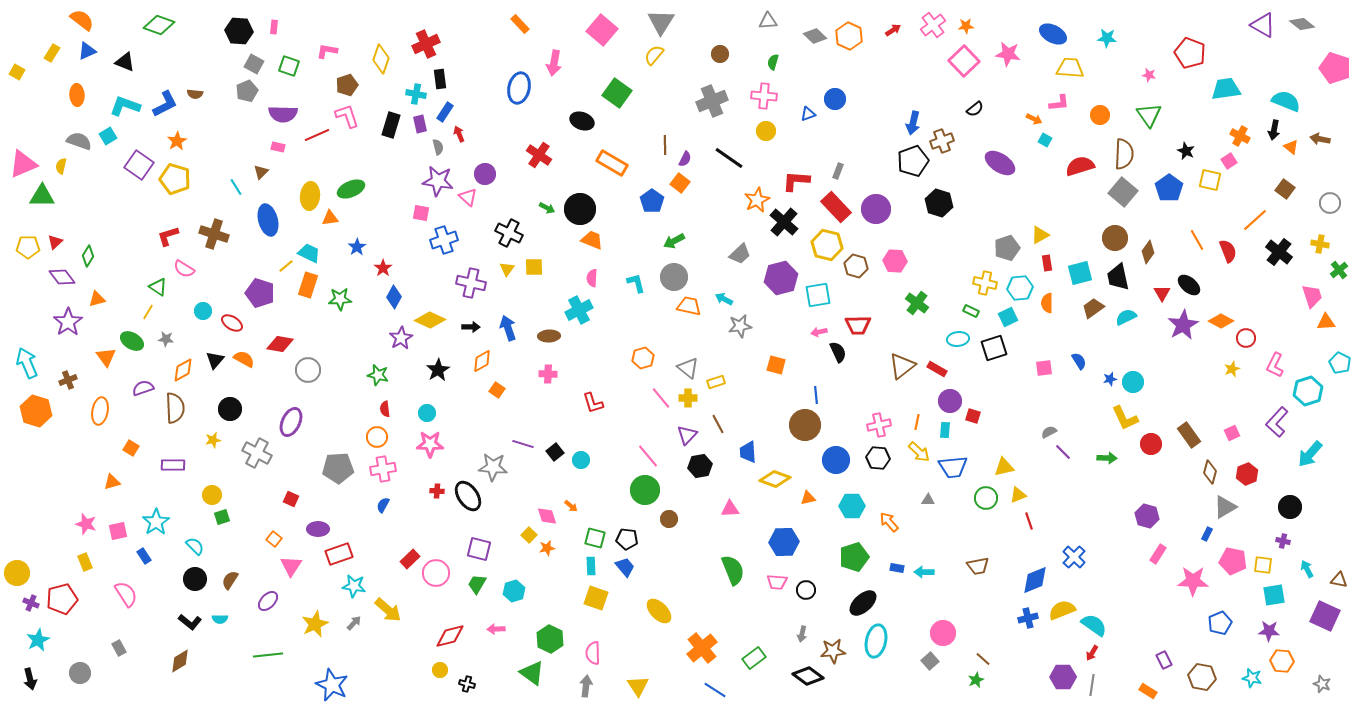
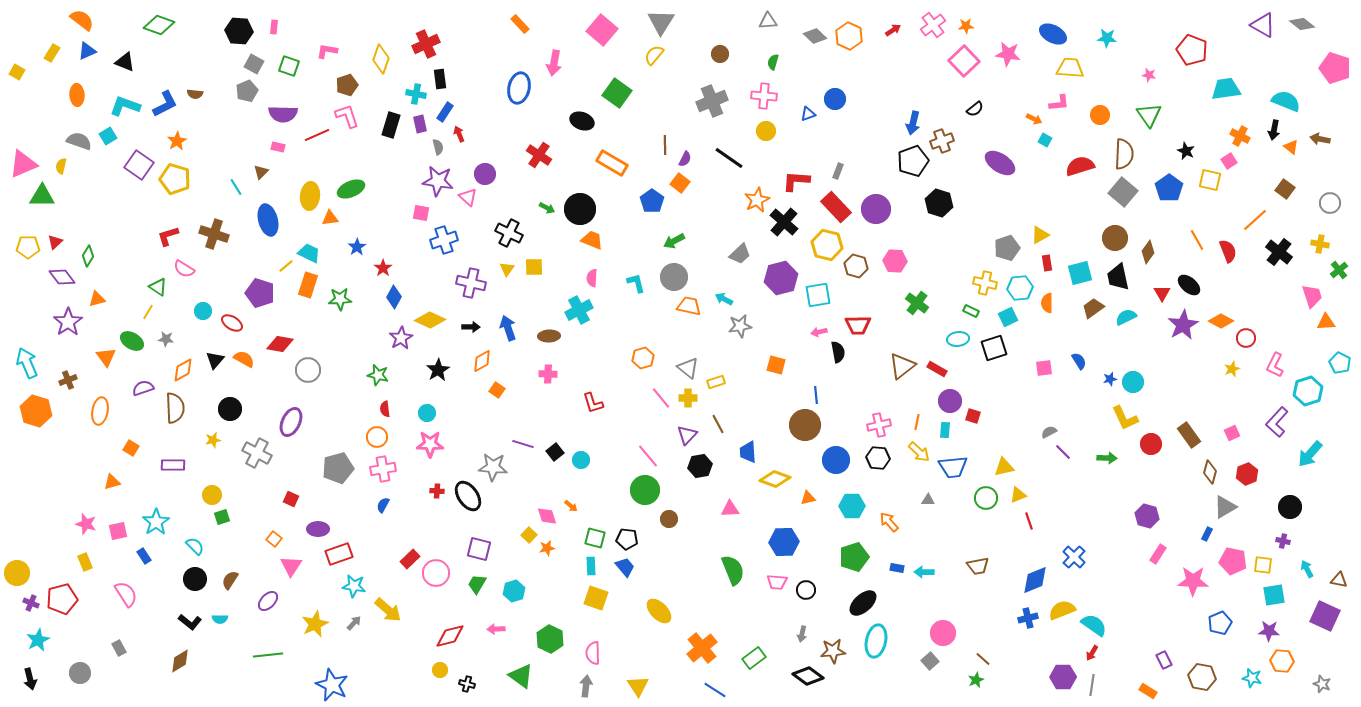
red pentagon at (1190, 53): moved 2 px right, 3 px up
black semicircle at (838, 352): rotated 15 degrees clockwise
gray pentagon at (338, 468): rotated 12 degrees counterclockwise
green triangle at (532, 673): moved 11 px left, 3 px down
